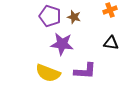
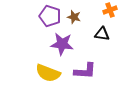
black triangle: moved 9 px left, 9 px up
